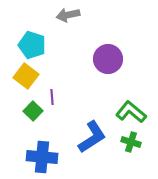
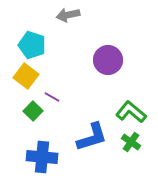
purple circle: moved 1 px down
purple line: rotated 56 degrees counterclockwise
blue L-shape: rotated 16 degrees clockwise
green cross: rotated 18 degrees clockwise
